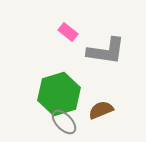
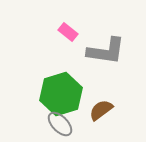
green hexagon: moved 2 px right
brown semicircle: rotated 15 degrees counterclockwise
gray ellipse: moved 4 px left, 2 px down
